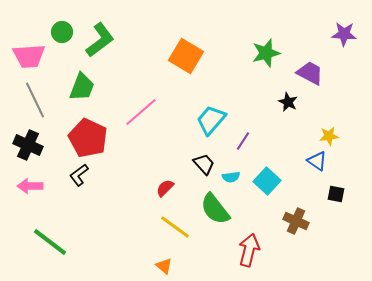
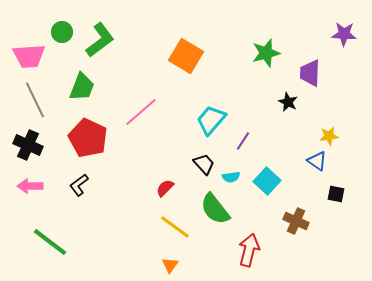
purple trapezoid: rotated 116 degrees counterclockwise
black L-shape: moved 10 px down
orange triangle: moved 6 px right, 1 px up; rotated 24 degrees clockwise
